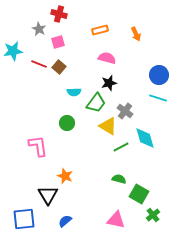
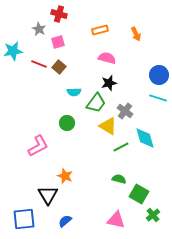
pink L-shape: rotated 70 degrees clockwise
